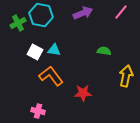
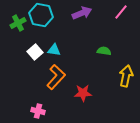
purple arrow: moved 1 px left
white square: rotated 21 degrees clockwise
orange L-shape: moved 5 px right, 1 px down; rotated 80 degrees clockwise
